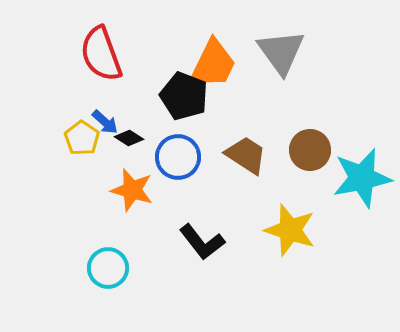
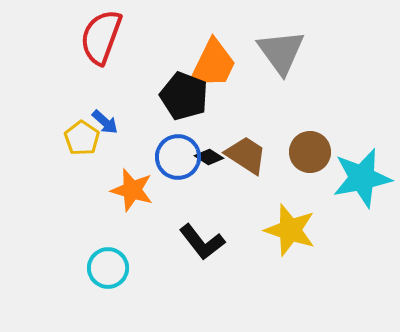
red semicircle: moved 17 px up; rotated 40 degrees clockwise
black diamond: moved 80 px right, 19 px down
brown circle: moved 2 px down
